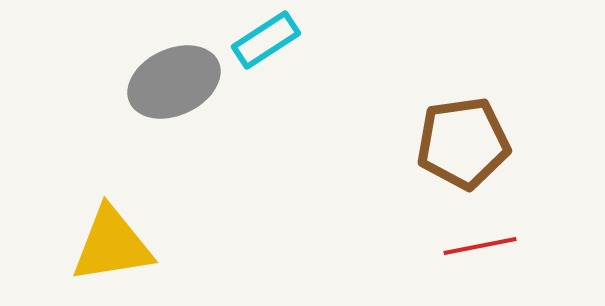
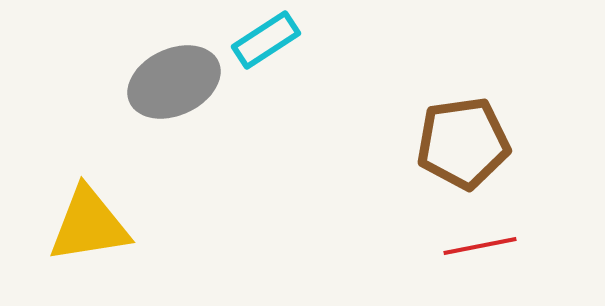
yellow triangle: moved 23 px left, 20 px up
